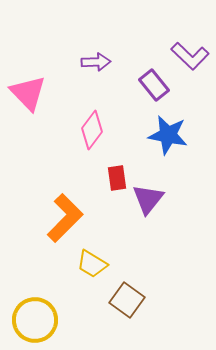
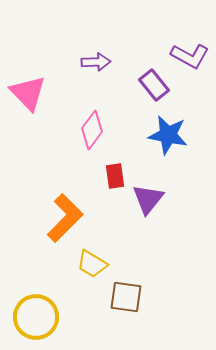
purple L-shape: rotated 15 degrees counterclockwise
red rectangle: moved 2 px left, 2 px up
brown square: moved 1 px left, 3 px up; rotated 28 degrees counterclockwise
yellow circle: moved 1 px right, 3 px up
